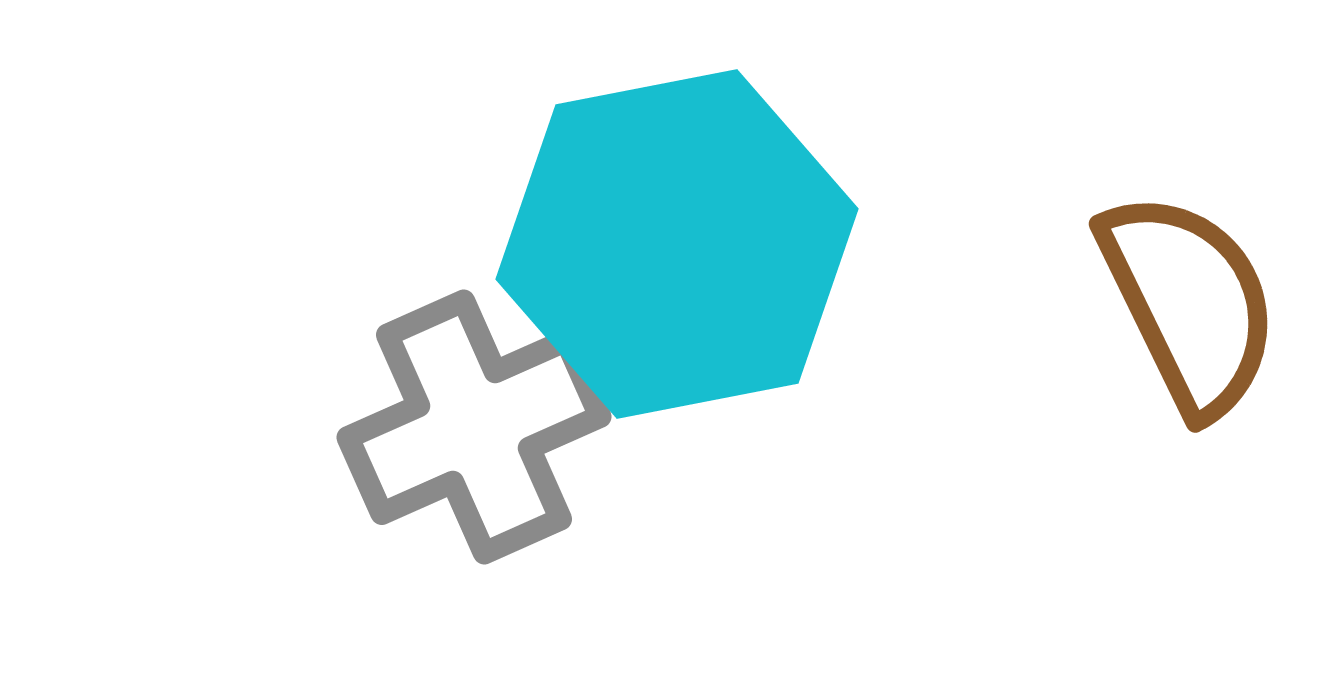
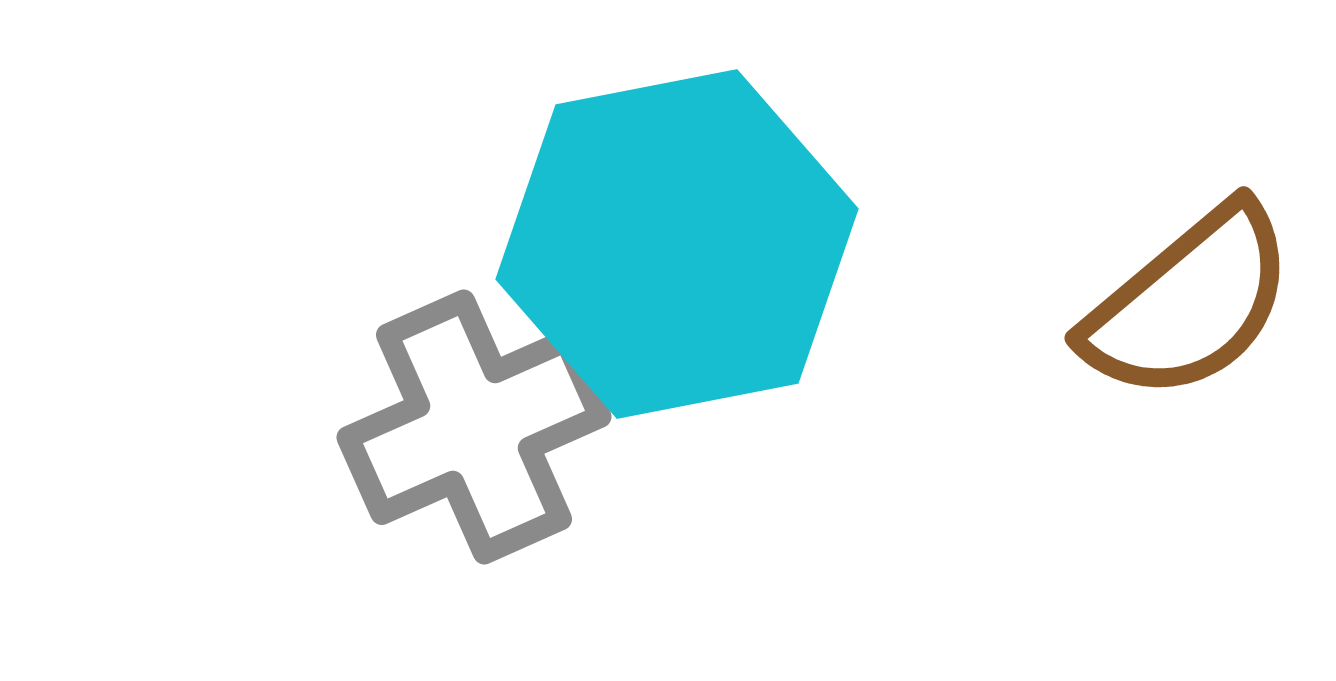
brown semicircle: rotated 76 degrees clockwise
